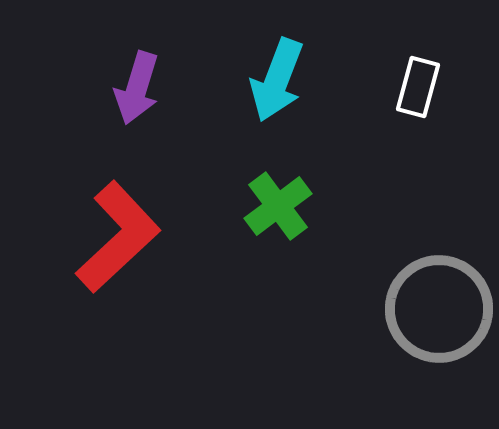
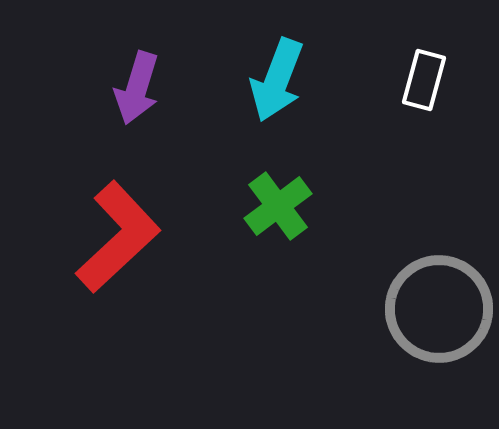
white rectangle: moved 6 px right, 7 px up
